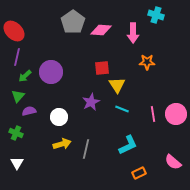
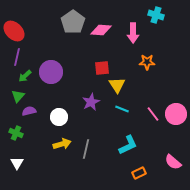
pink line: rotated 28 degrees counterclockwise
